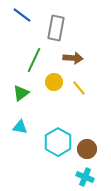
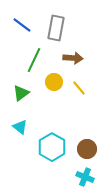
blue line: moved 10 px down
cyan triangle: rotated 28 degrees clockwise
cyan hexagon: moved 6 px left, 5 px down
